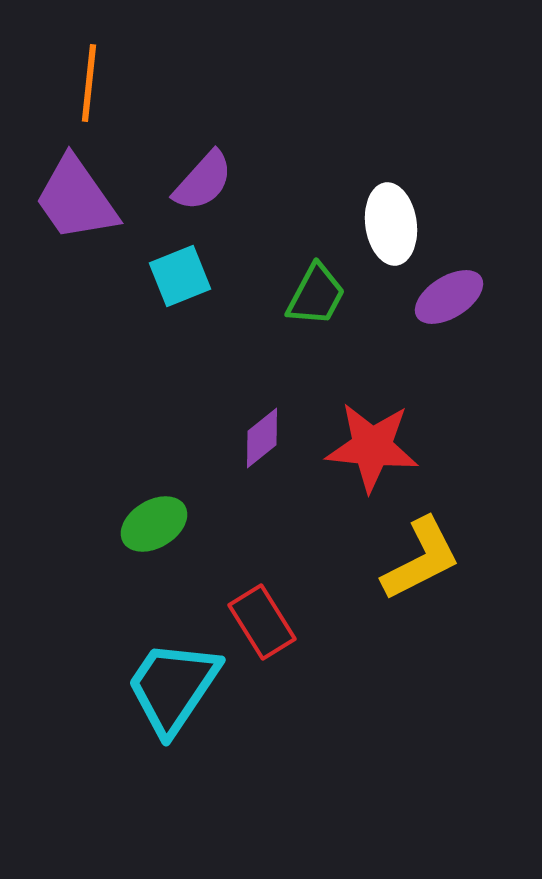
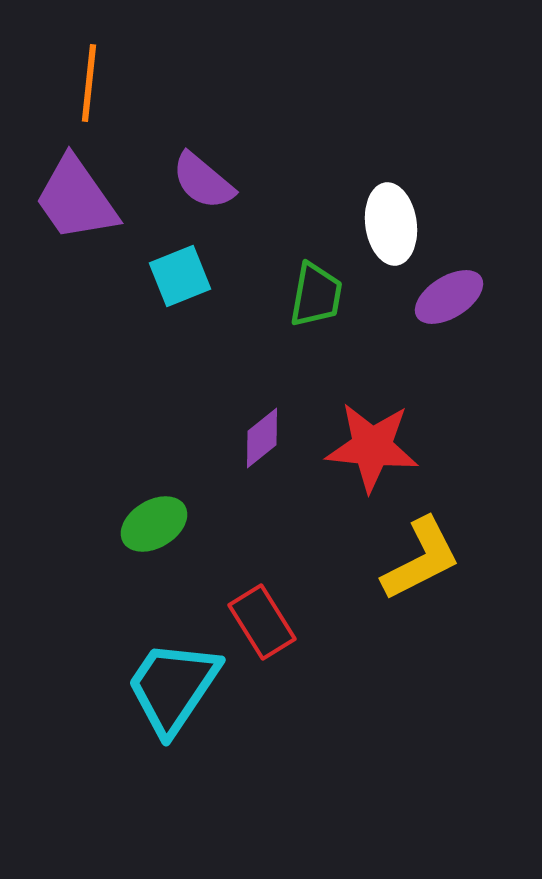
purple semicircle: rotated 88 degrees clockwise
green trapezoid: rotated 18 degrees counterclockwise
